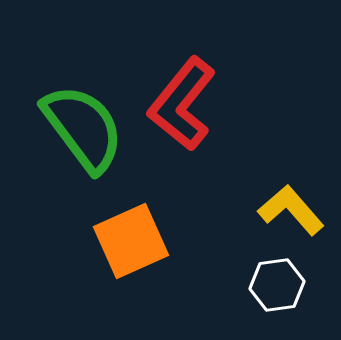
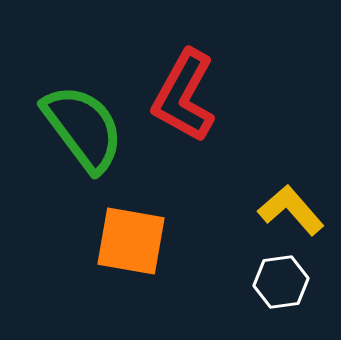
red L-shape: moved 2 px right, 8 px up; rotated 10 degrees counterclockwise
orange square: rotated 34 degrees clockwise
white hexagon: moved 4 px right, 3 px up
